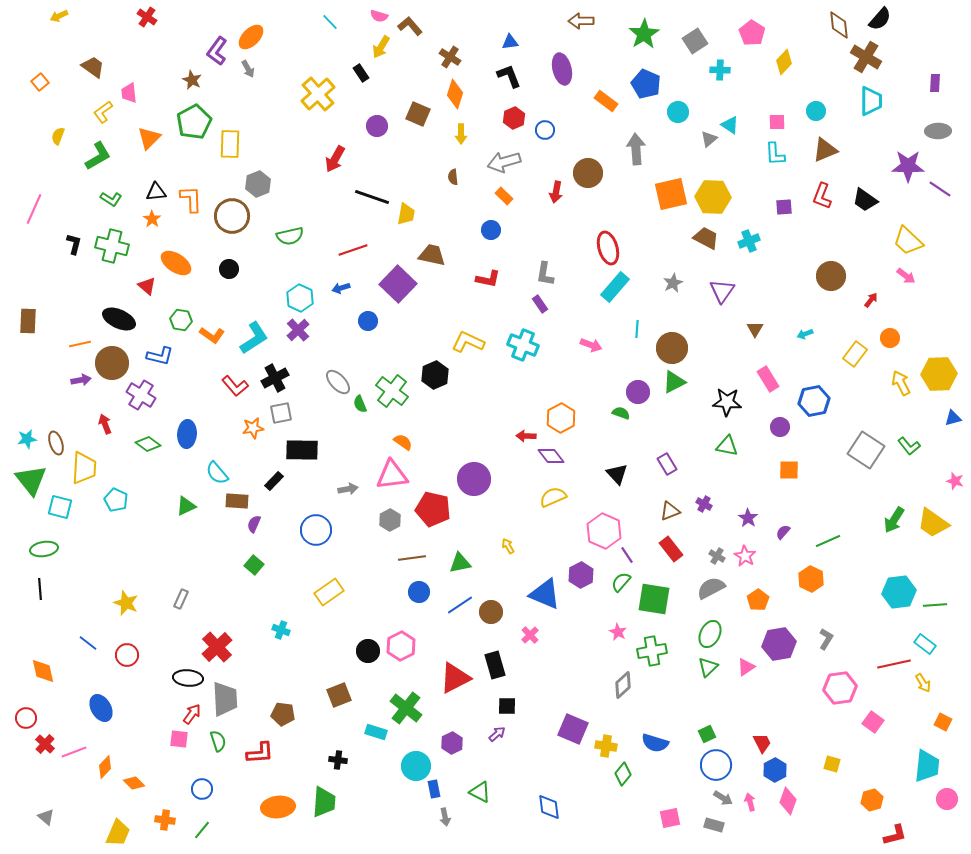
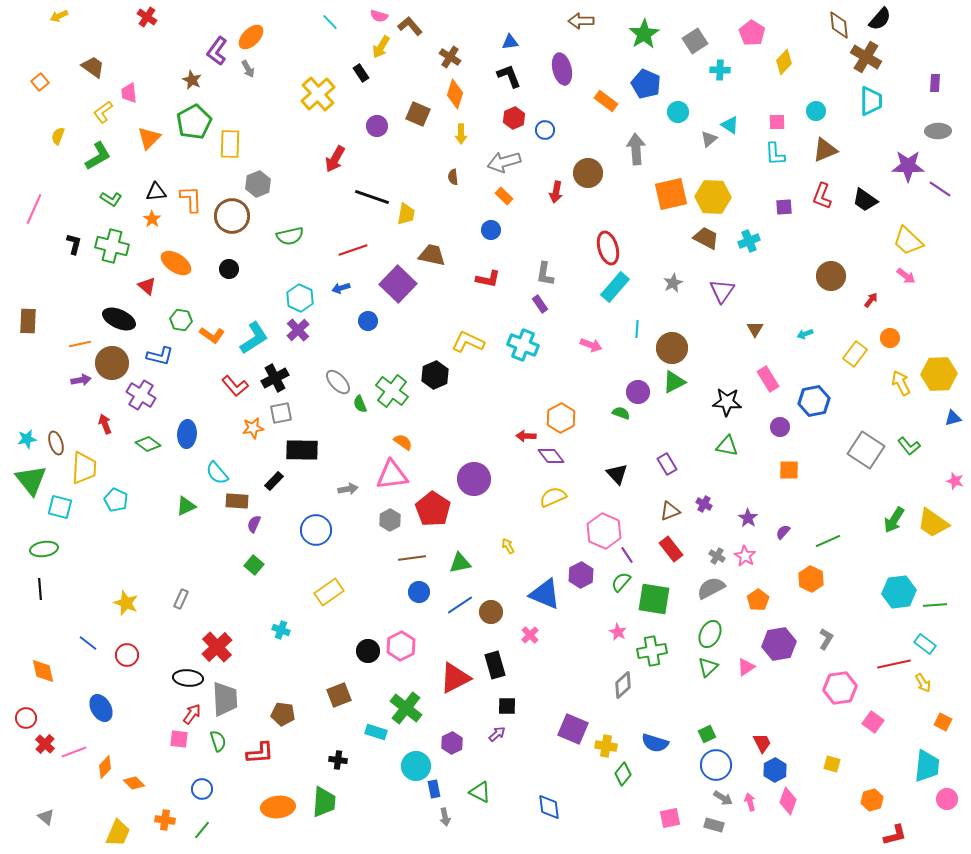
red pentagon at (433, 509): rotated 20 degrees clockwise
